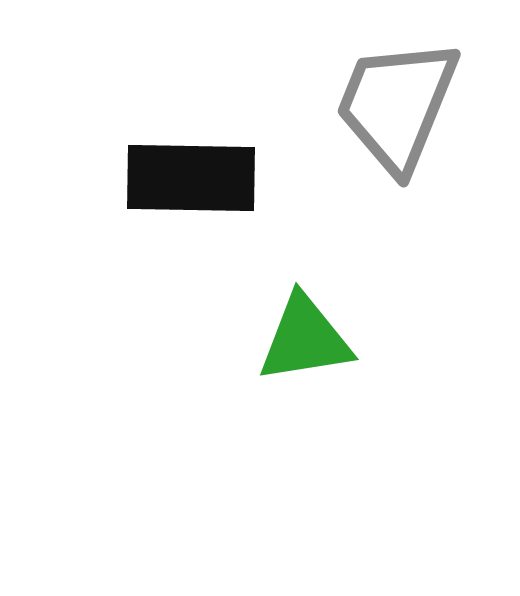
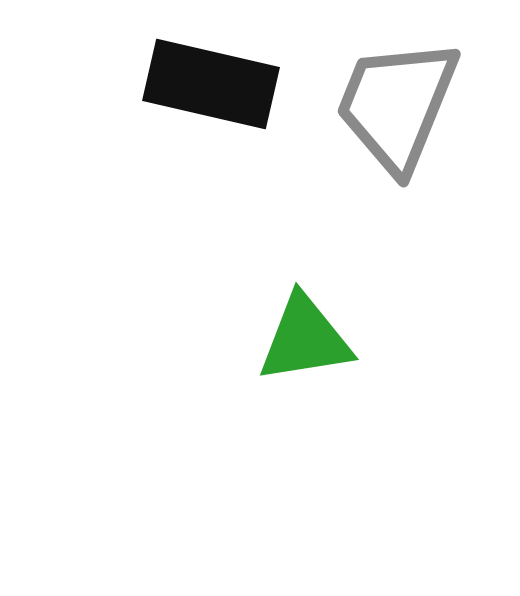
black rectangle: moved 20 px right, 94 px up; rotated 12 degrees clockwise
